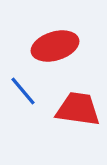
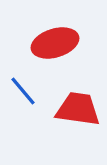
red ellipse: moved 3 px up
